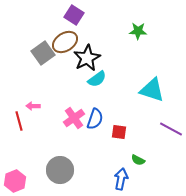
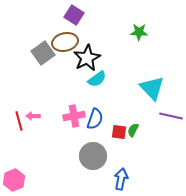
green star: moved 1 px right, 1 px down
brown ellipse: rotated 20 degrees clockwise
cyan triangle: moved 2 px up; rotated 28 degrees clockwise
pink arrow: moved 10 px down
pink cross: moved 2 px up; rotated 25 degrees clockwise
purple line: moved 13 px up; rotated 15 degrees counterclockwise
green semicircle: moved 5 px left, 30 px up; rotated 88 degrees clockwise
gray circle: moved 33 px right, 14 px up
pink hexagon: moved 1 px left, 1 px up
